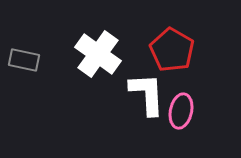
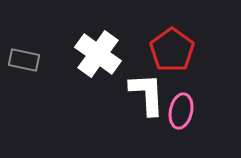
red pentagon: rotated 6 degrees clockwise
